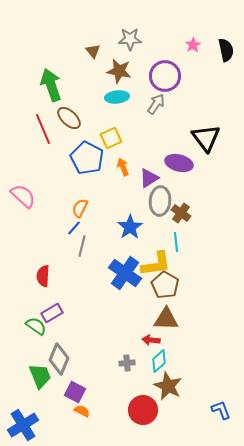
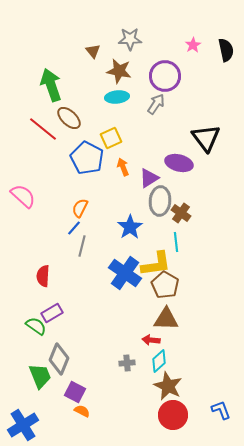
red line at (43, 129): rotated 28 degrees counterclockwise
red circle at (143, 410): moved 30 px right, 5 px down
